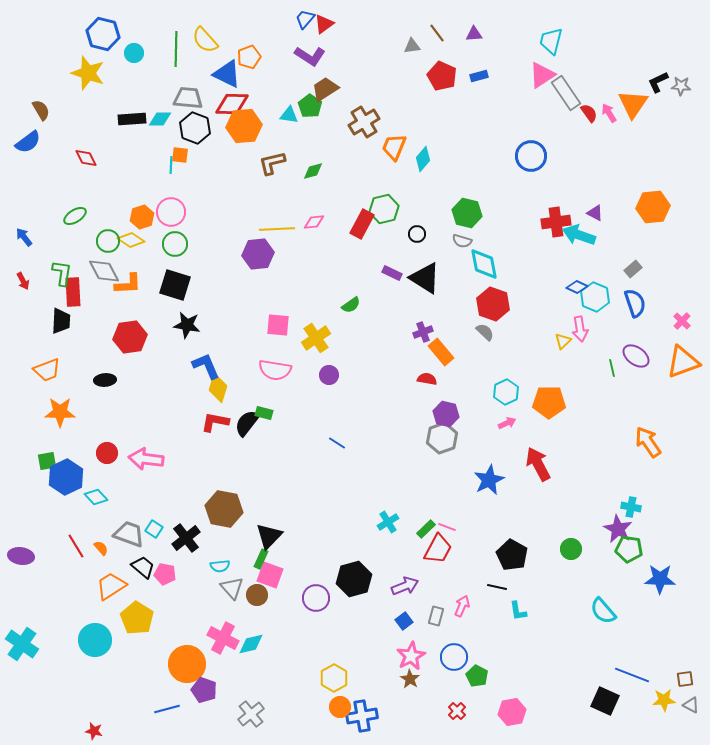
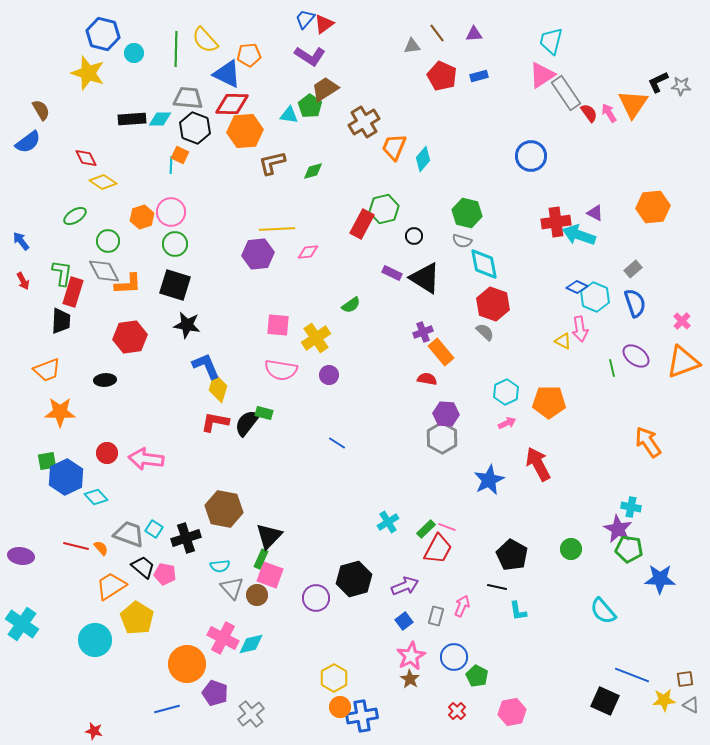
orange pentagon at (249, 57): moved 2 px up; rotated 15 degrees clockwise
orange hexagon at (244, 126): moved 1 px right, 5 px down
orange square at (180, 155): rotated 18 degrees clockwise
pink diamond at (314, 222): moved 6 px left, 30 px down
black circle at (417, 234): moved 3 px left, 2 px down
blue arrow at (24, 237): moved 3 px left, 4 px down
yellow diamond at (131, 240): moved 28 px left, 58 px up
red rectangle at (73, 292): rotated 20 degrees clockwise
yellow triangle at (563, 341): rotated 48 degrees counterclockwise
pink semicircle at (275, 370): moved 6 px right
purple hexagon at (446, 414): rotated 10 degrees counterclockwise
gray hexagon at (442, 438): rotated 12 degrees counterclockwise
black cross at (186, 538): rotated 20 degrees clockwise
red line at (76, 546): rotated 45 degrees counterclockwise
cyan cross at (22, 644): moved 20 px up
purple pentagon at (204, 690): moved 11 px right, 3 px down
